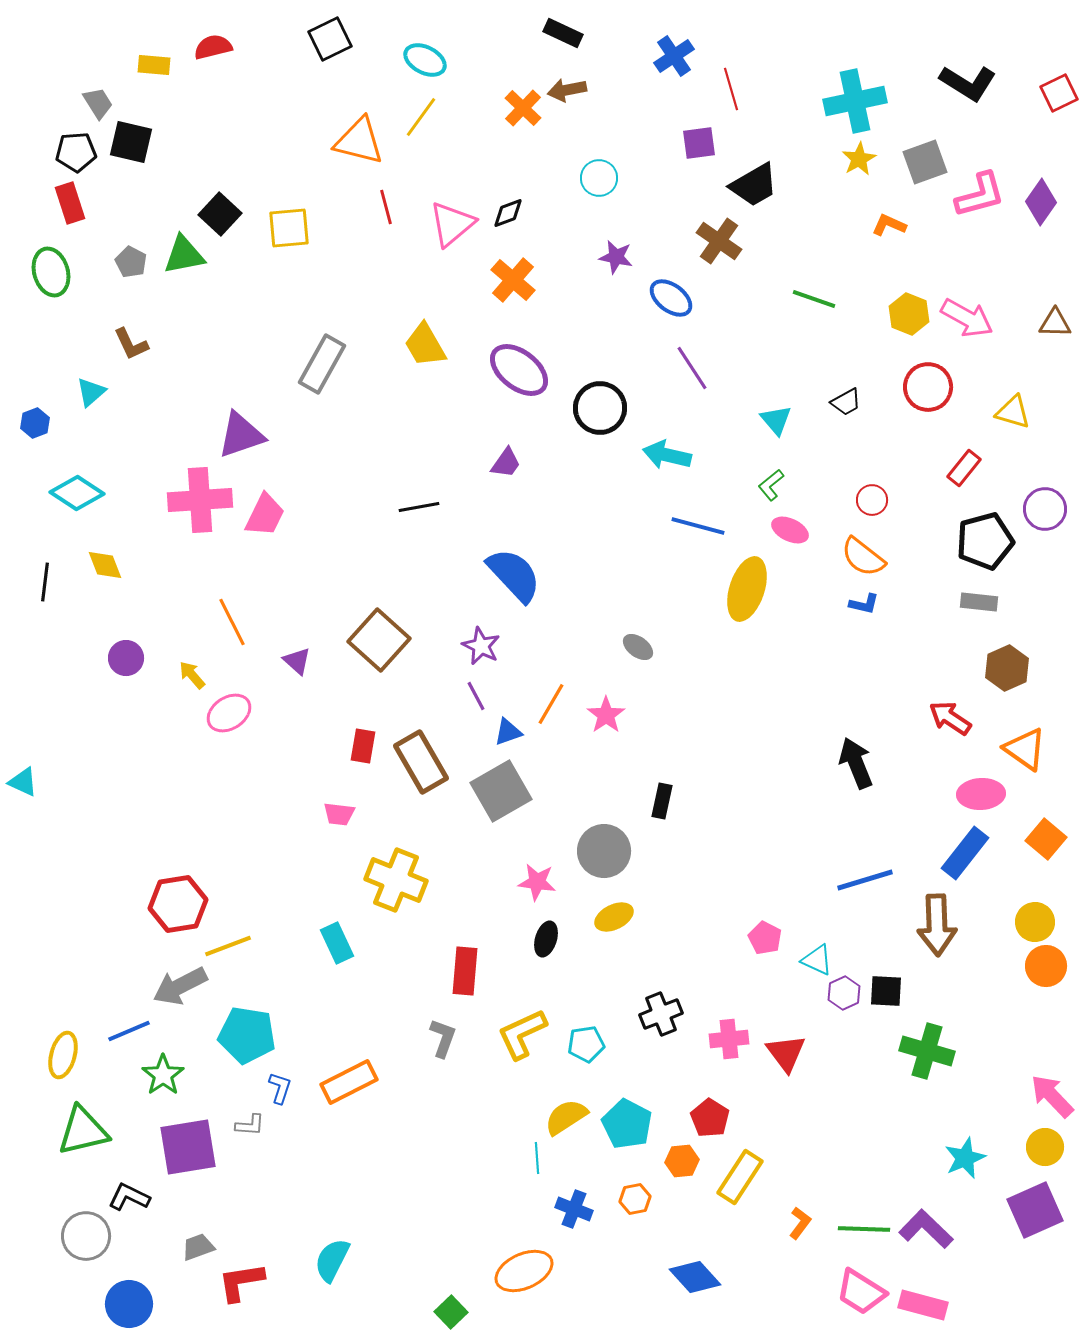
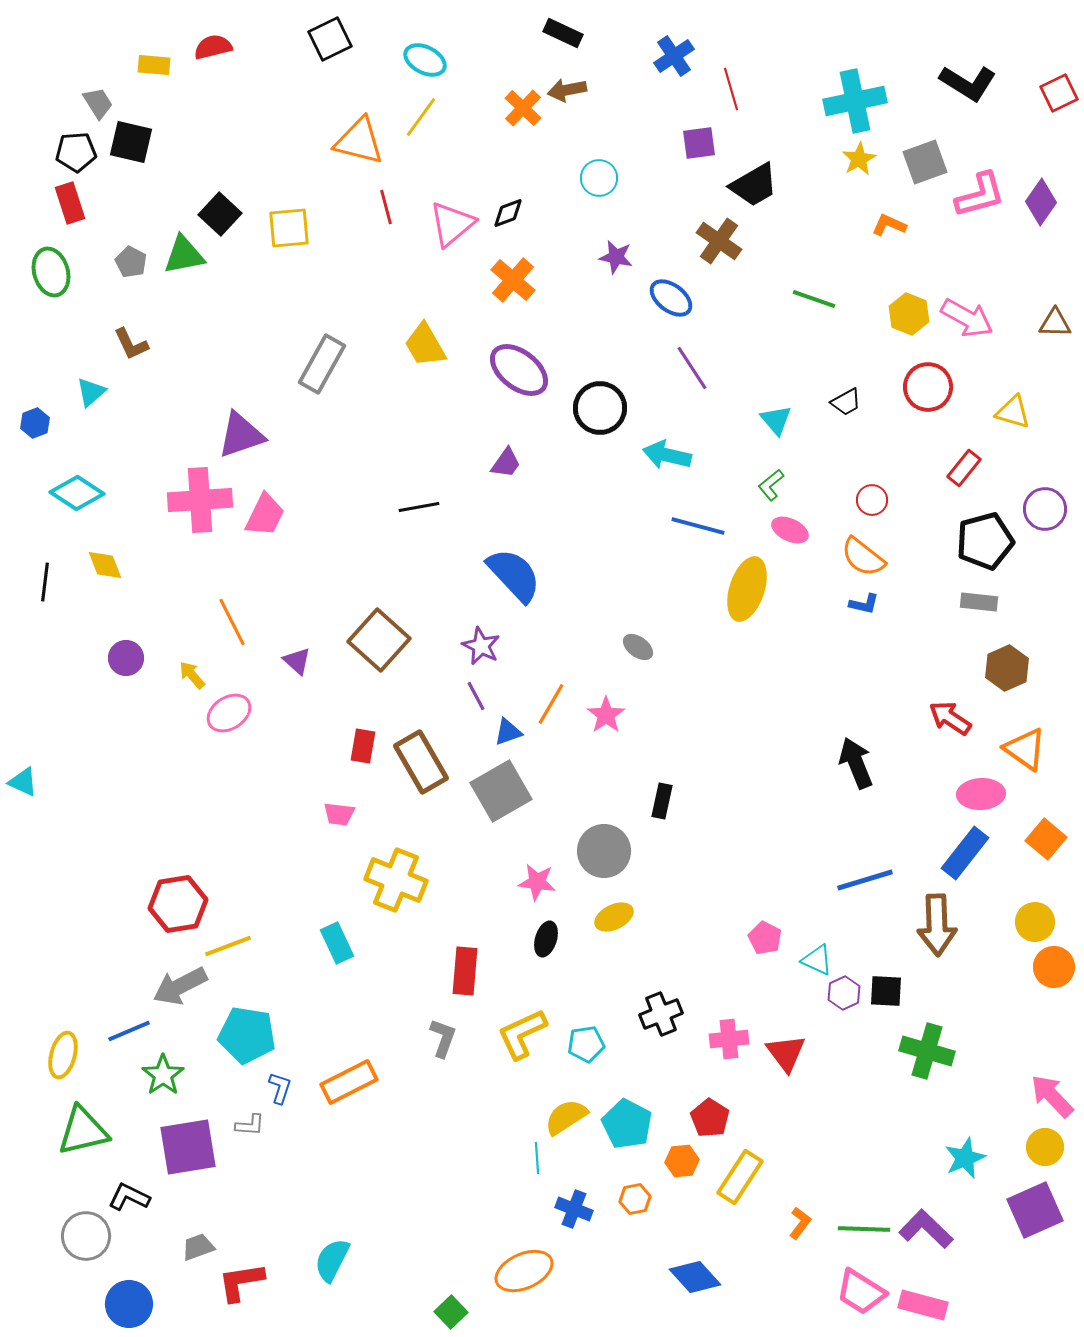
orange circle at (1046, 966): moved 8 px right, 1 px down
